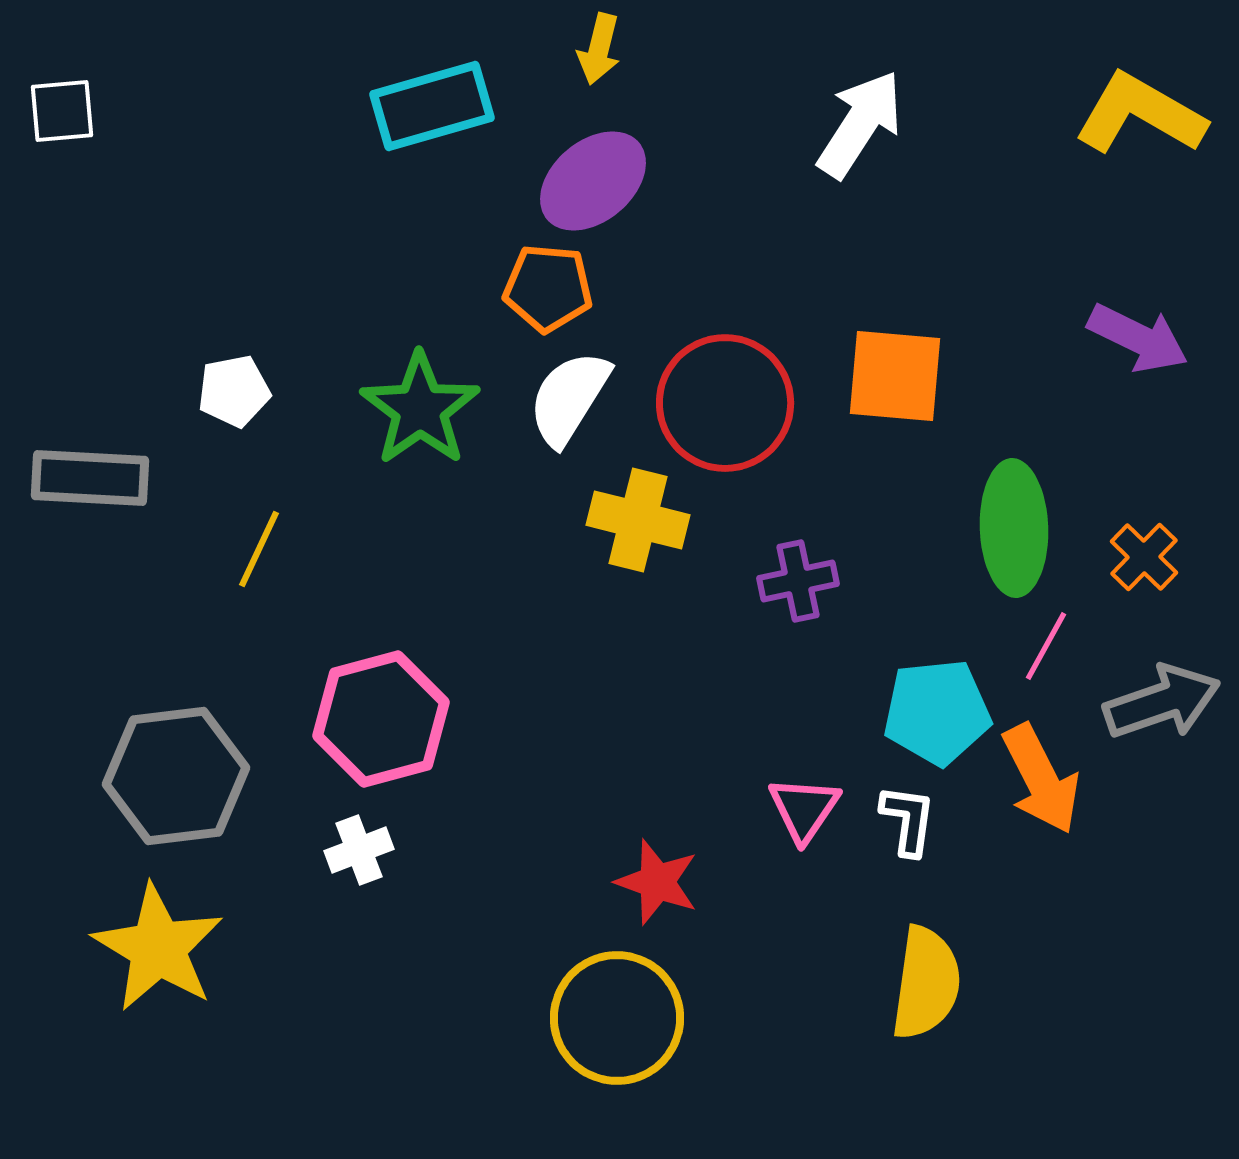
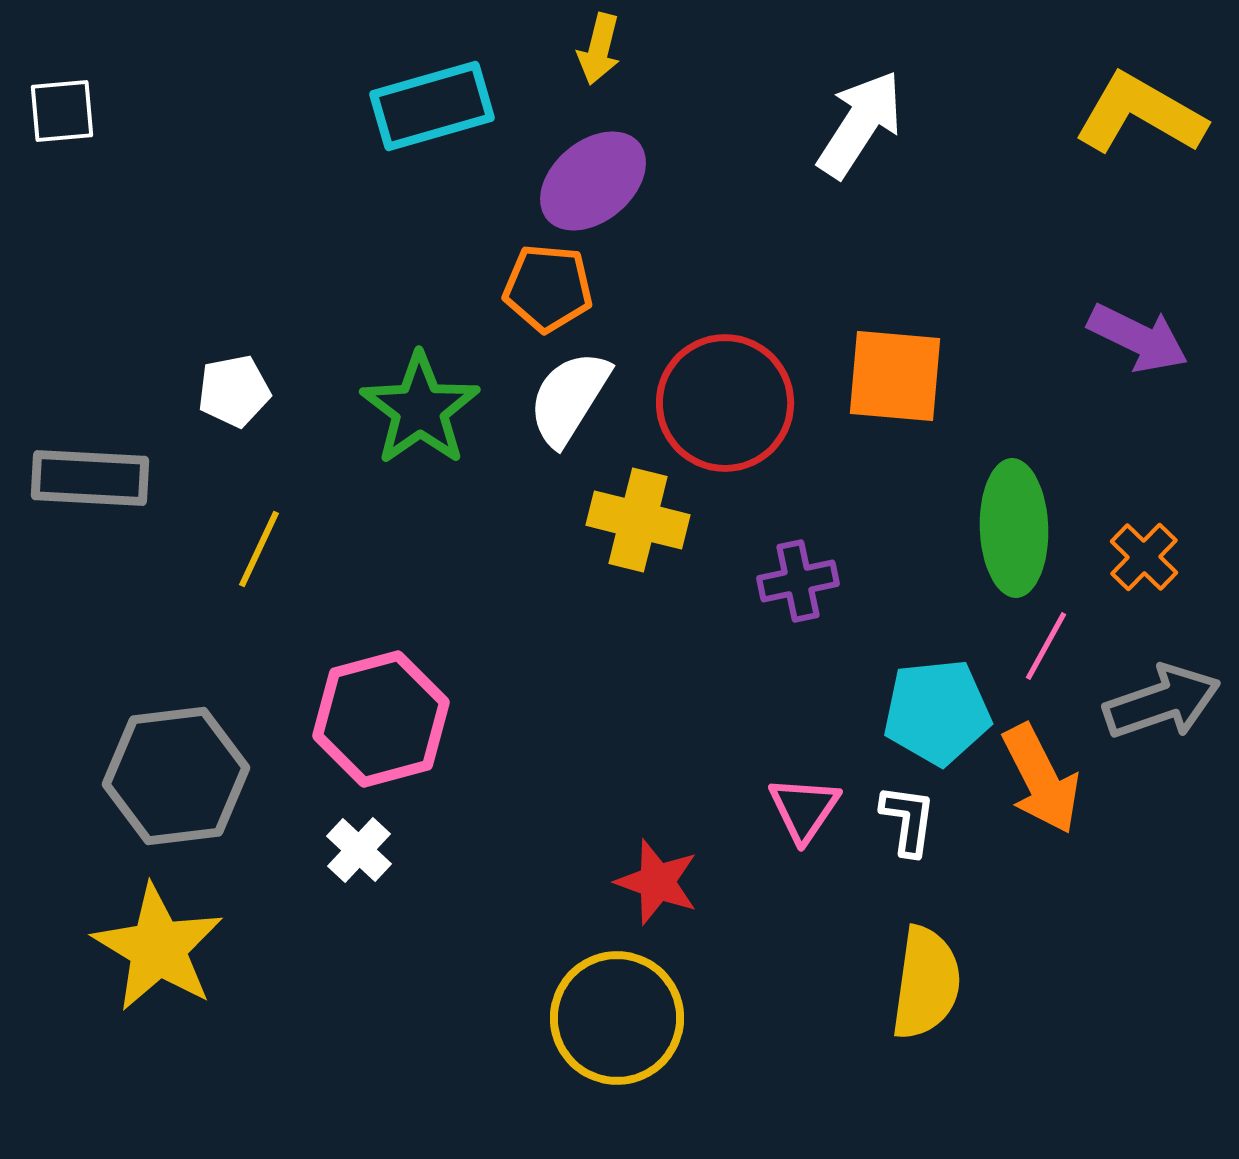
white cross: rotated 26 degrees counterclockwise
